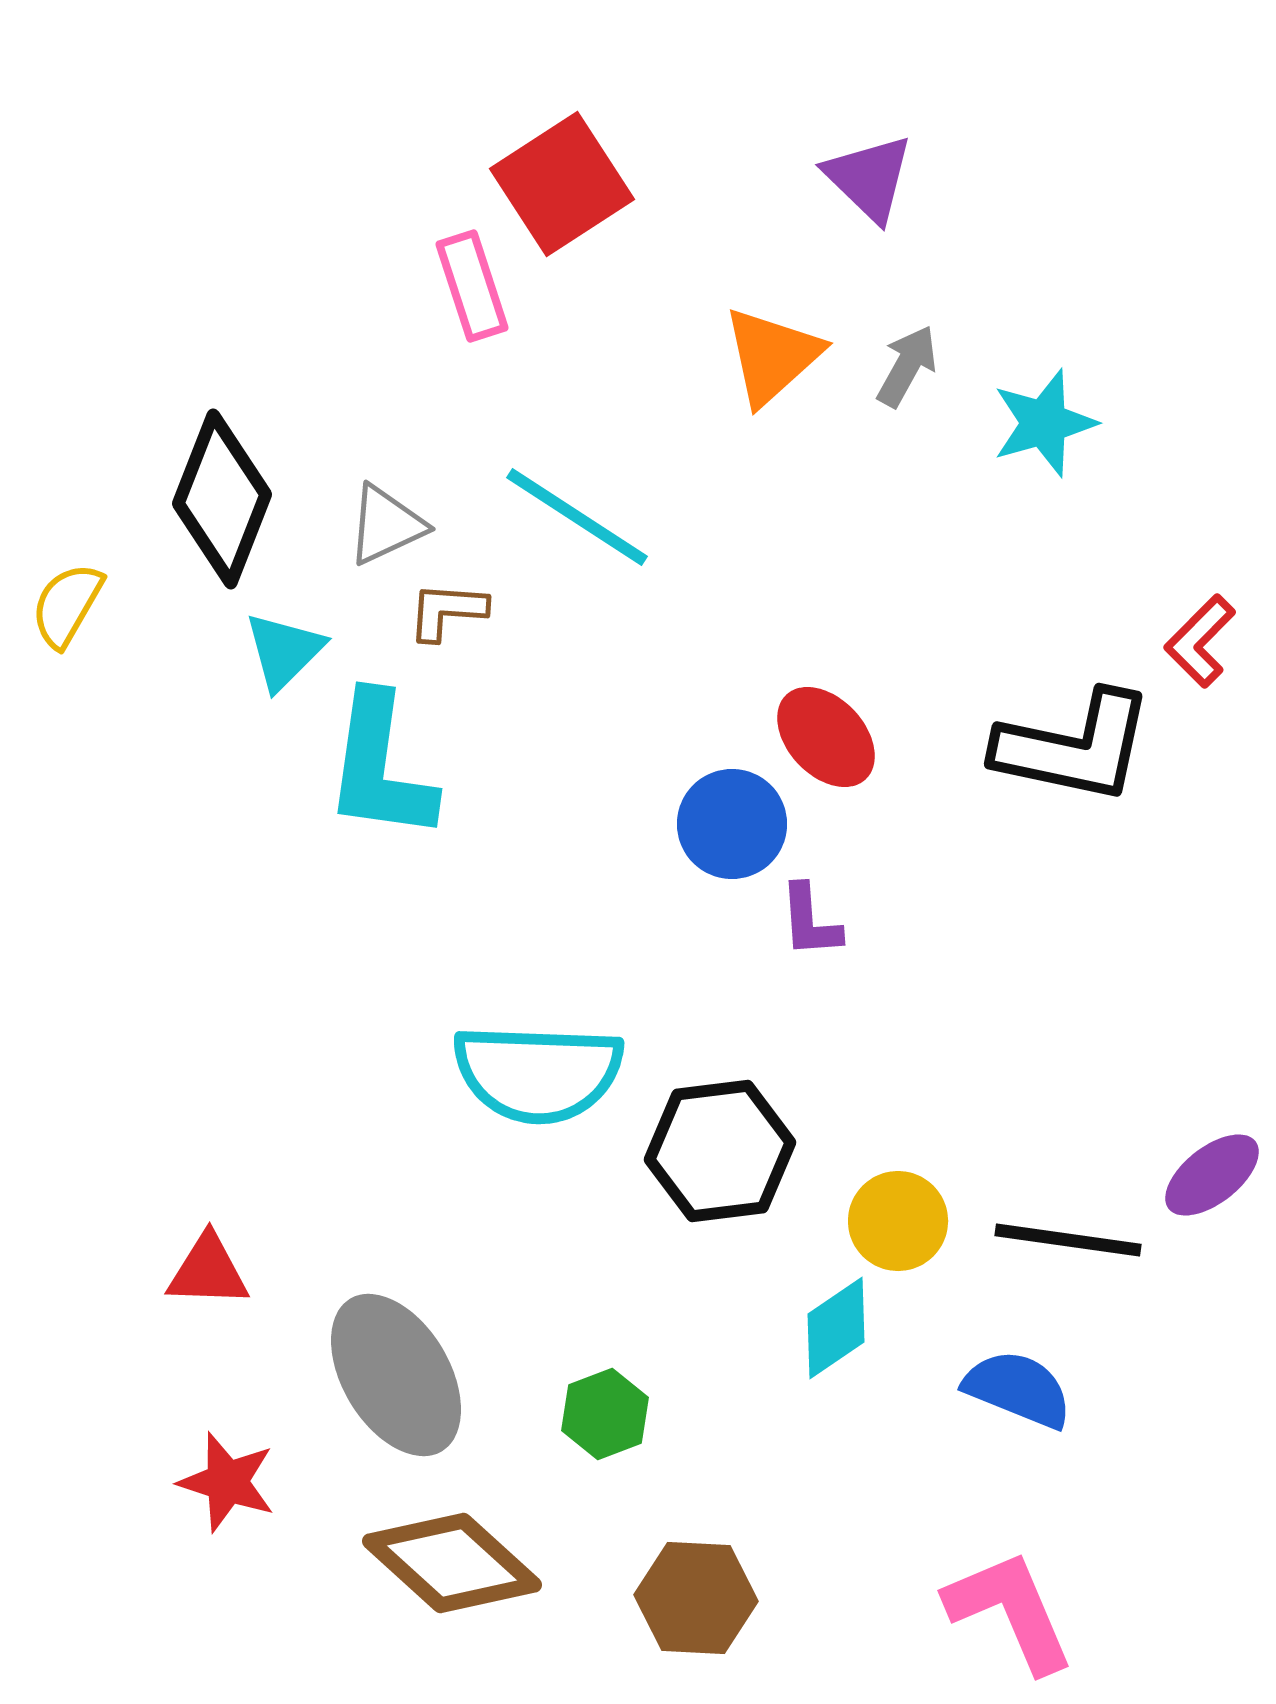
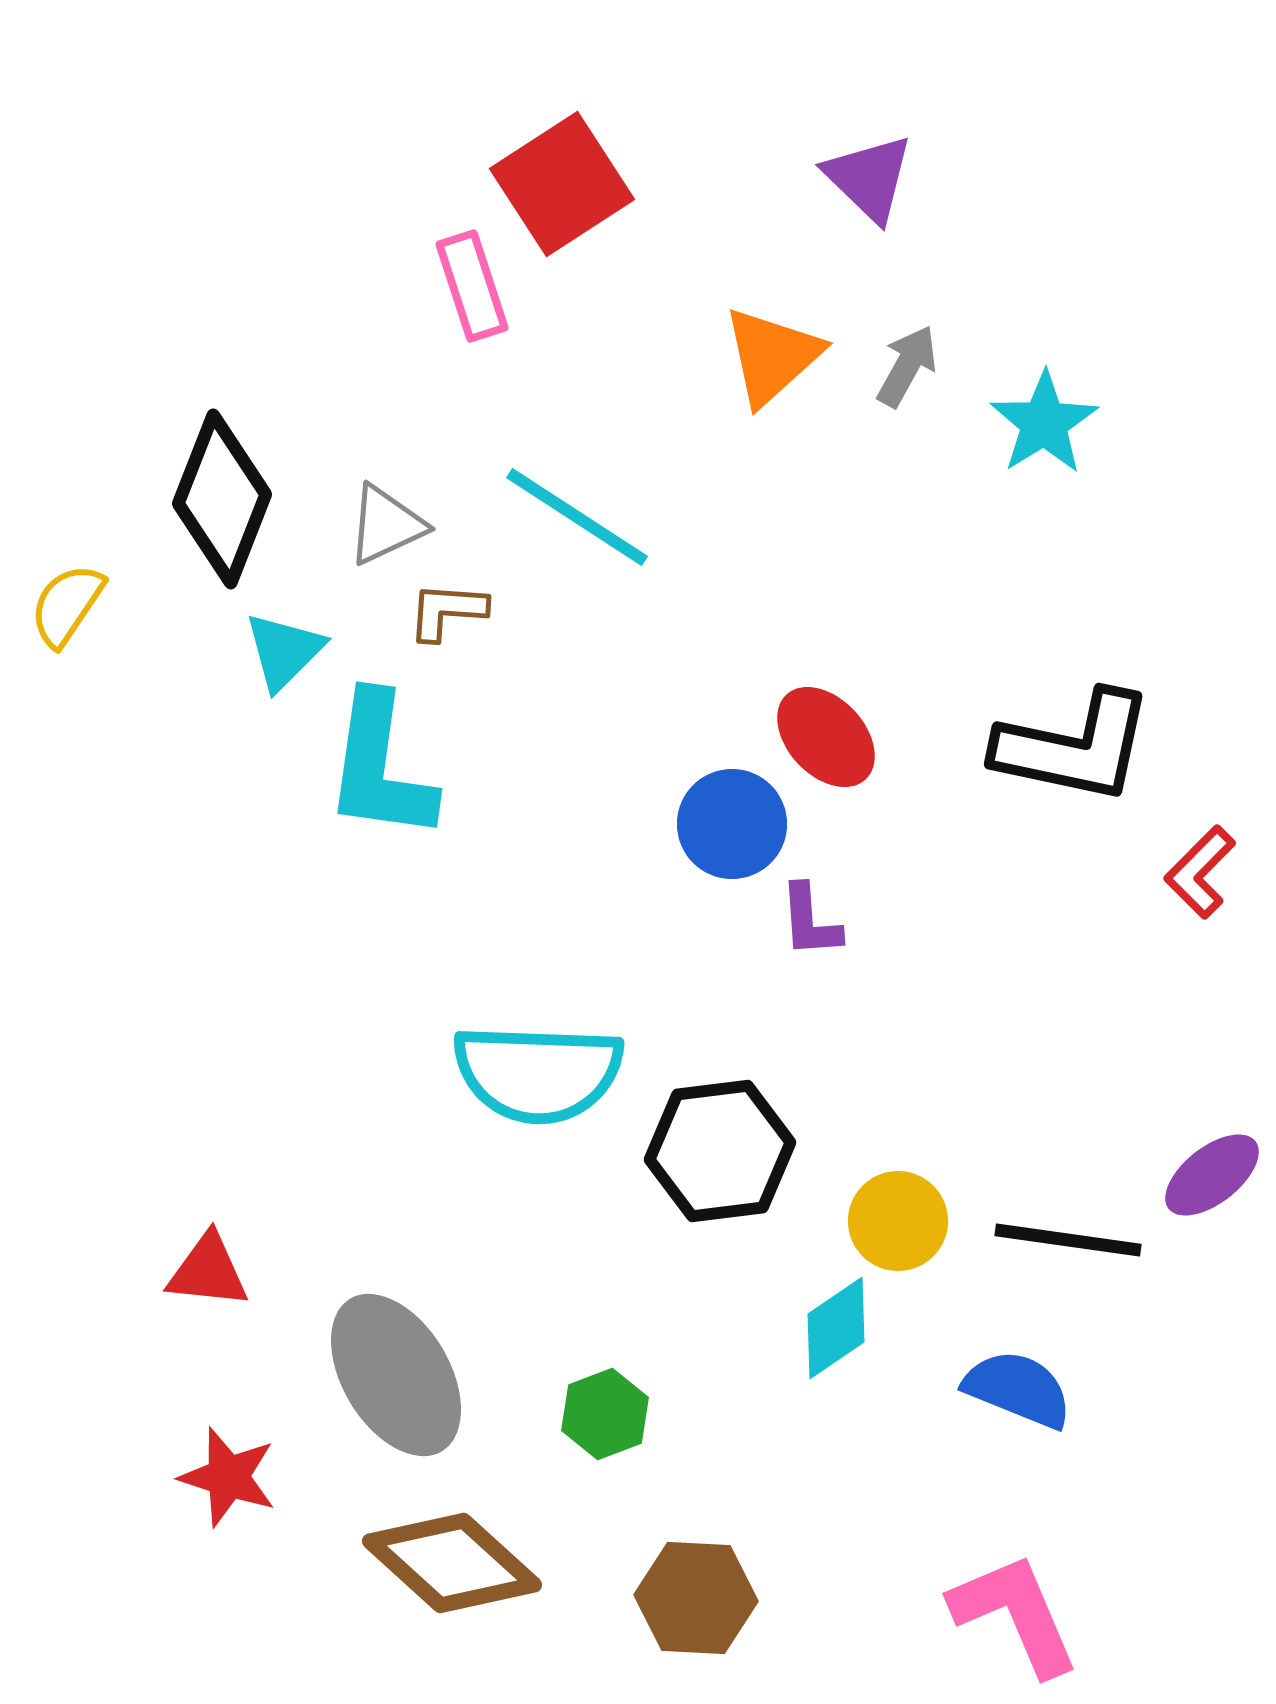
cyan star: rotated 16 degrees counterclockwise
yellow semicircle: rotated 4 degrees clockwise
red L-shape: moved 231 px down
red triangle: rotated 4 degrees clockwise
red star: moved 1 px right, 5 px up
pink L-shape: moved 5 px right, 3 px down
